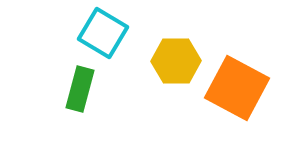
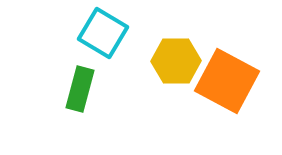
orange square: moved 10 px left, 7 px up
